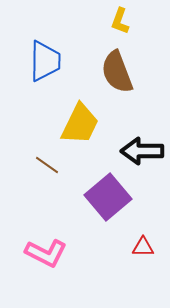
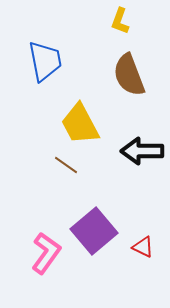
blue trapezoid: rotated 12 degrees counterclockwise
brown semicircle: moved 12 px right, 3 px down
yellow trapezoid: rotated 126 degrees clockwise
brown line: moved 19 px right
purple square: moved 14 px left, 34 px down
red triangle: rotated 25 degrees clockwise
pink L-shape: rotated 81 degrees counterclockwise
